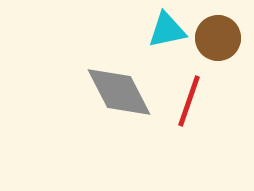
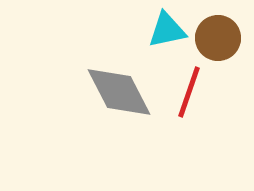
red line: moved 9 px up
